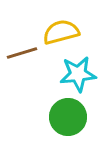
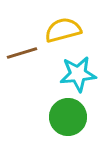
yellow semicircle: moved 2 px right, 2 px up
